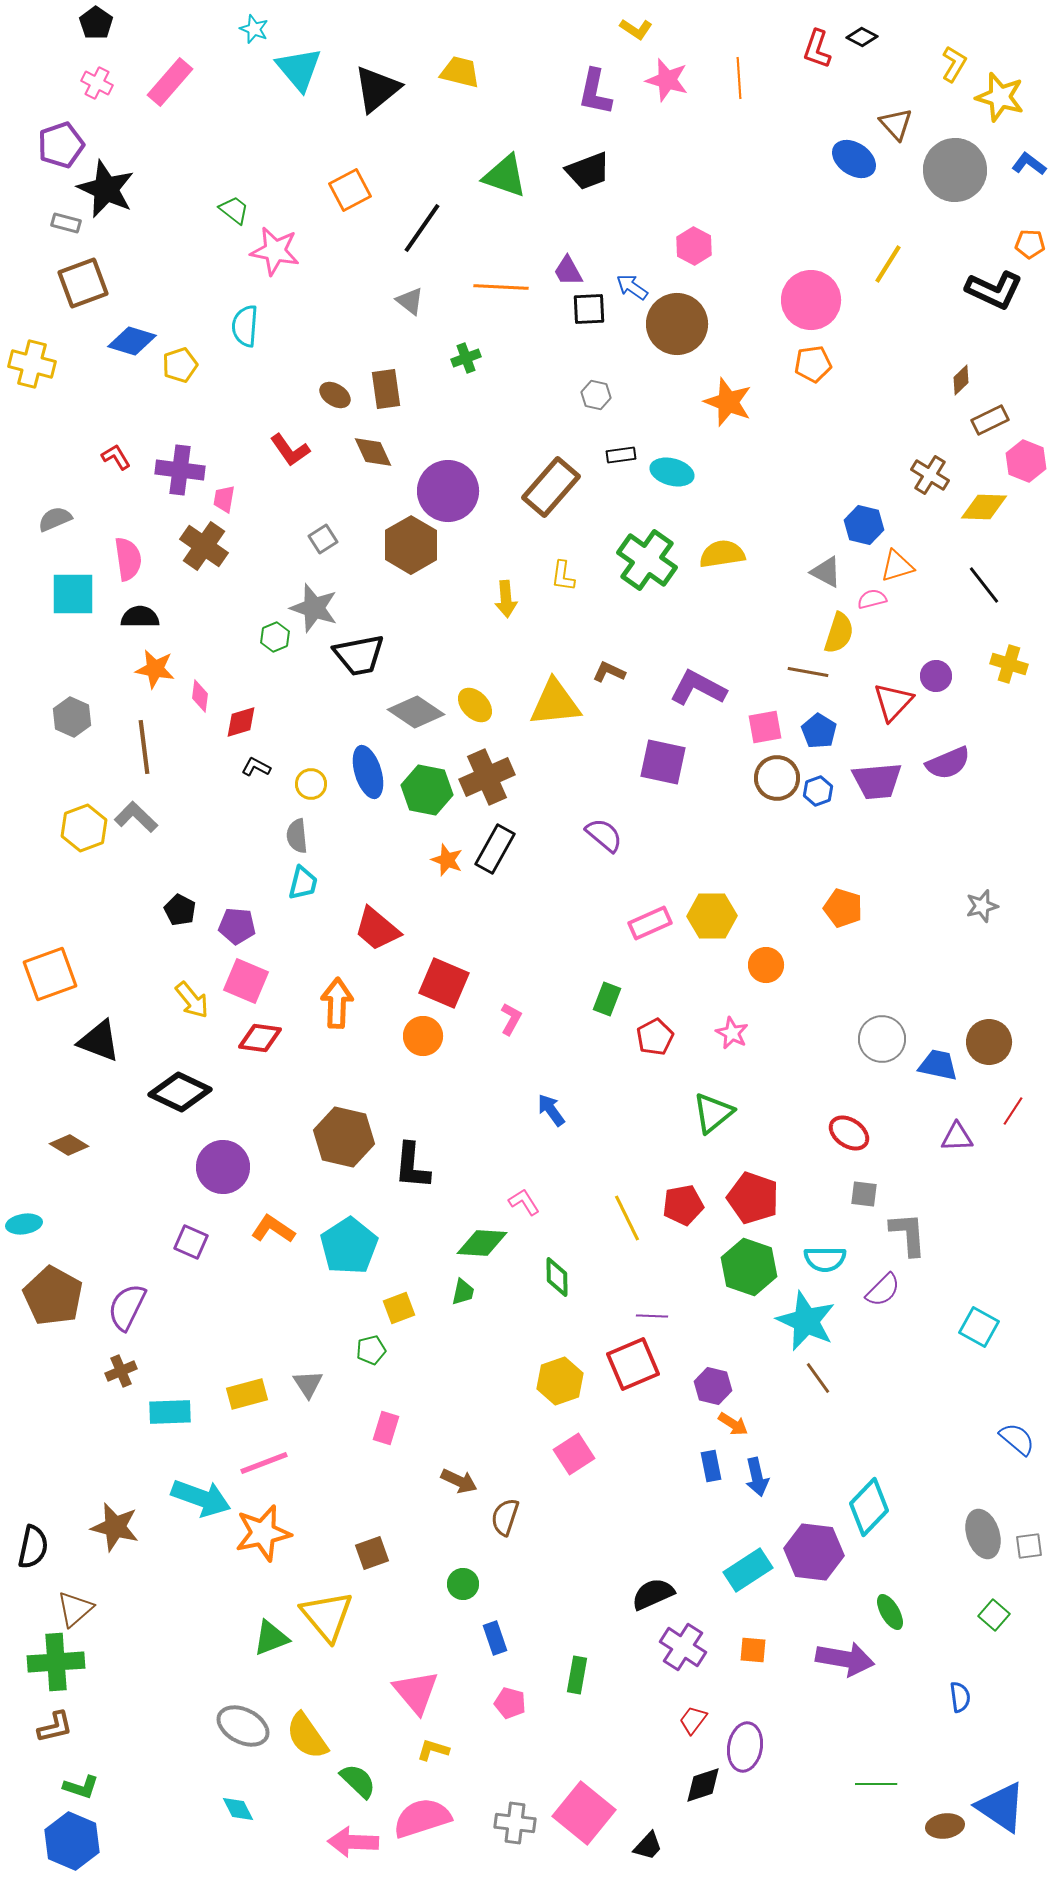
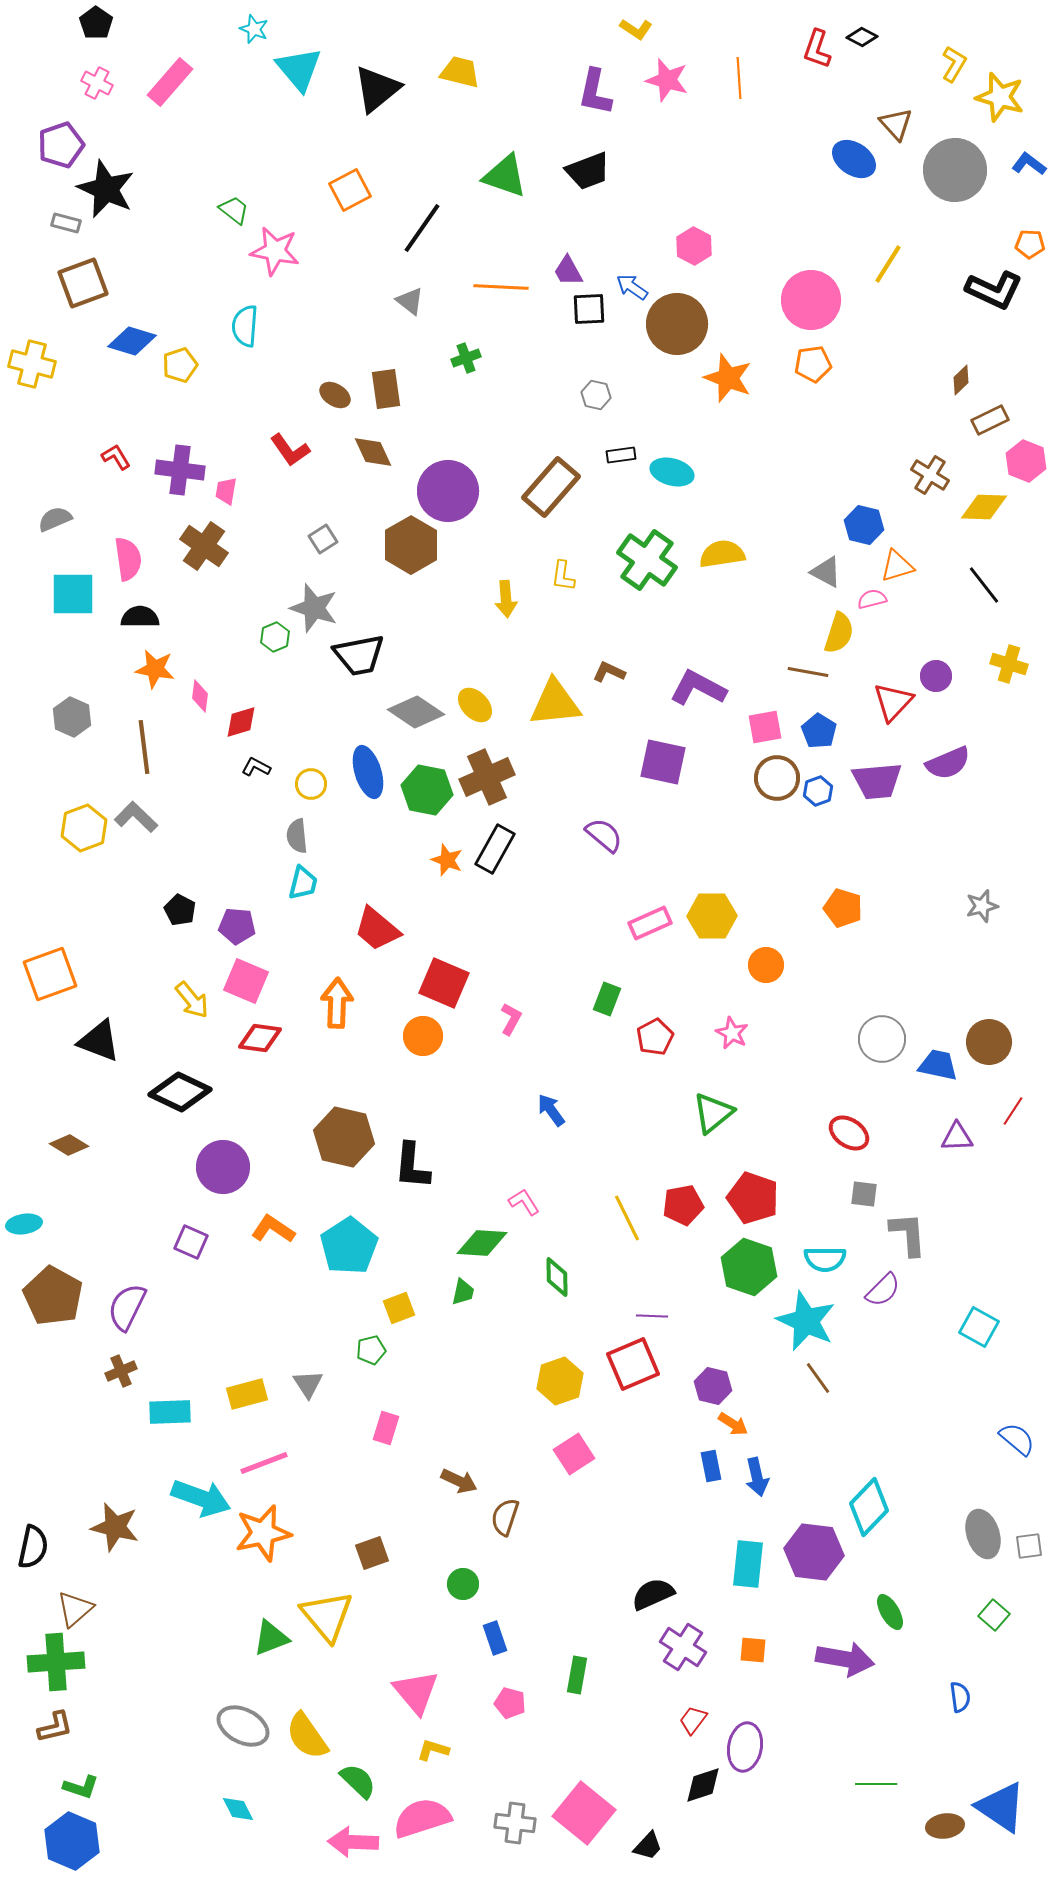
orange star at (728, 402): moved 24 px up
pink trapezoid at (224, 499): moved 2 px right, 8 px up
cyan rectangle at (748, 1570): moved 6 px up; rotated 51 degrees counterclockwise
